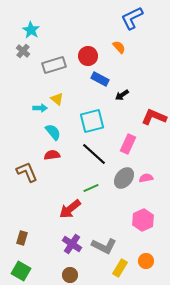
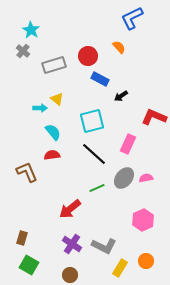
black arrow: moved 1 px left, 1 px down
green line: moved 6 px right
green square: moved 8 px right, 6 px up
